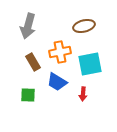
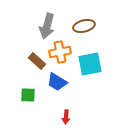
gray arrow: moved 19 px right
brown rectangle: moved 4 px right, 1 px up; rotated 18 degrees counterclockwise
red arrow: moved 17 px left, 23 px down
